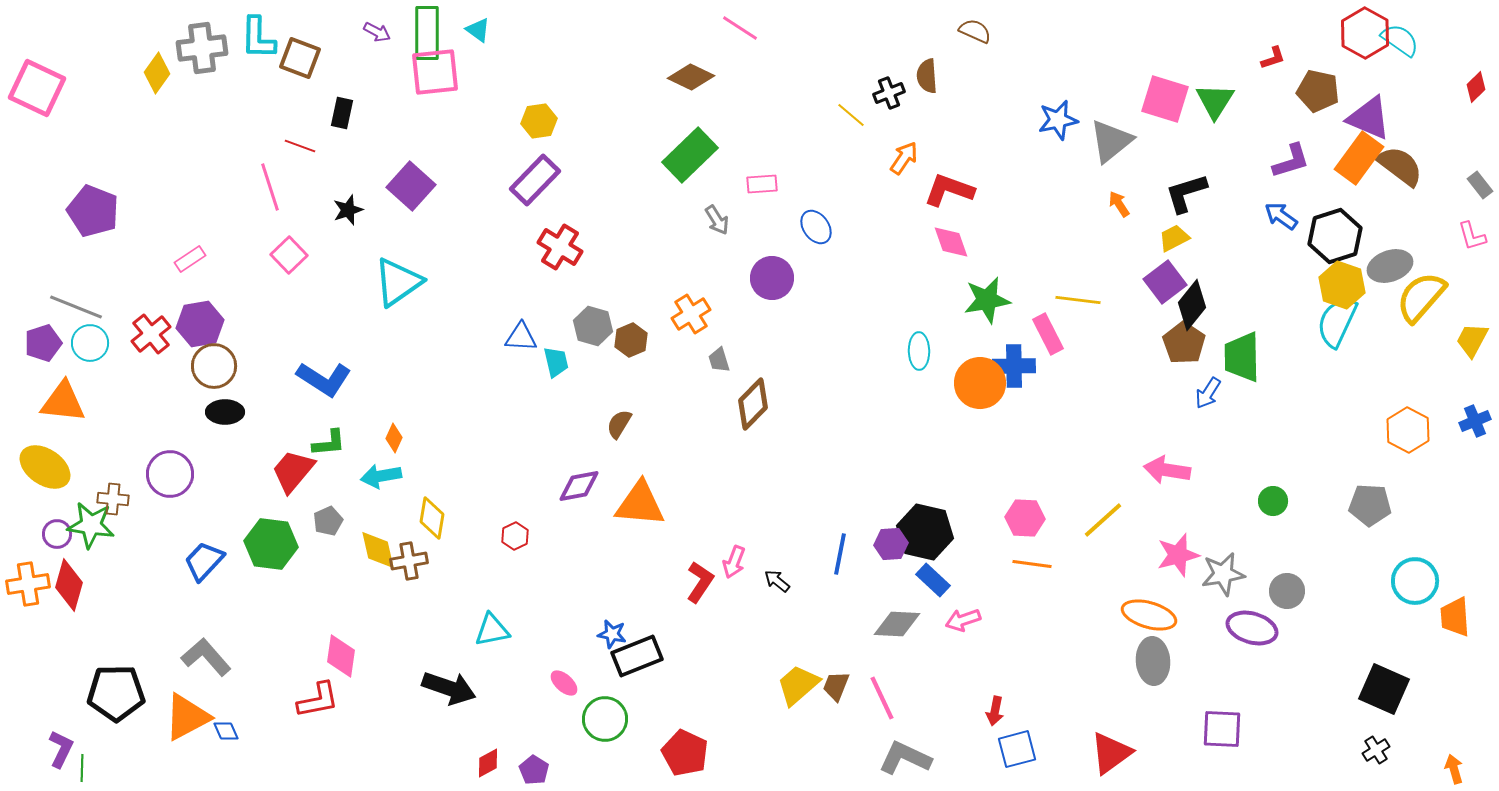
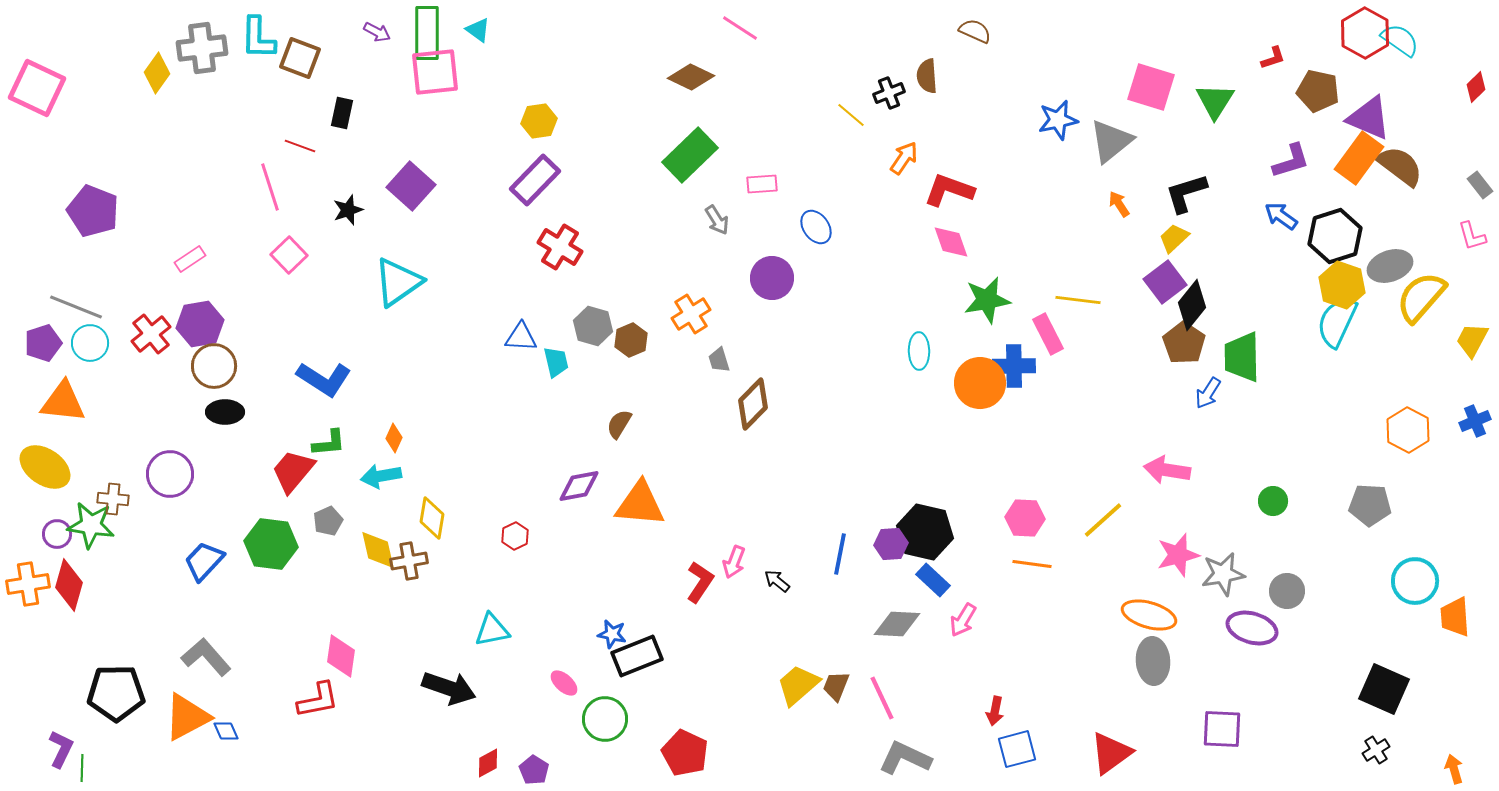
pink square at (1165, 99): moved 14 px left, 12 px up
yellow trapezoid at (1174, 238): rotated 16 degrees counterclockwise
pink arrow at (963, 620): rotated 40 degrees counterclockwise
